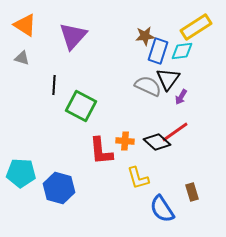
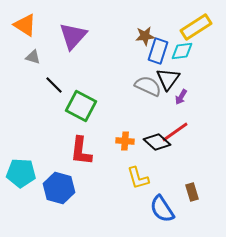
gray triangle: moved 11 px right, 1 px up
black line: rotated 48 degrees counterclockwise
red L-shape: moved 20 px left; rotated 12 degrees clockwise
